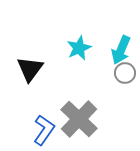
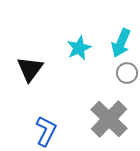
cyan arrow: moved 7 px up
gray circle: moved 2 px right
gray cross: moved 30 px right
blue L-shape: moved 2 px right, 1 px down; rotated 8 degrees counterclockwise
